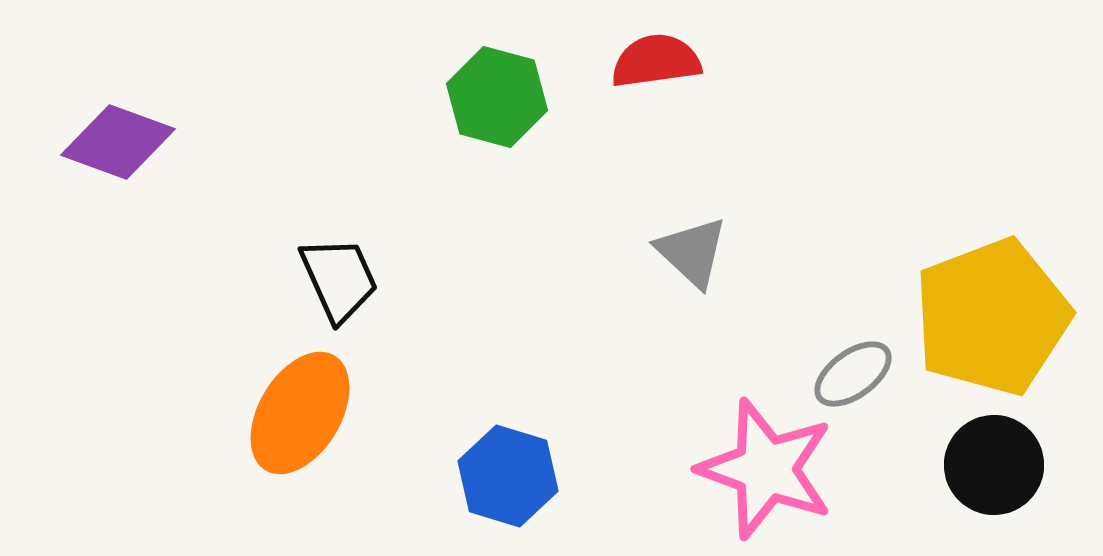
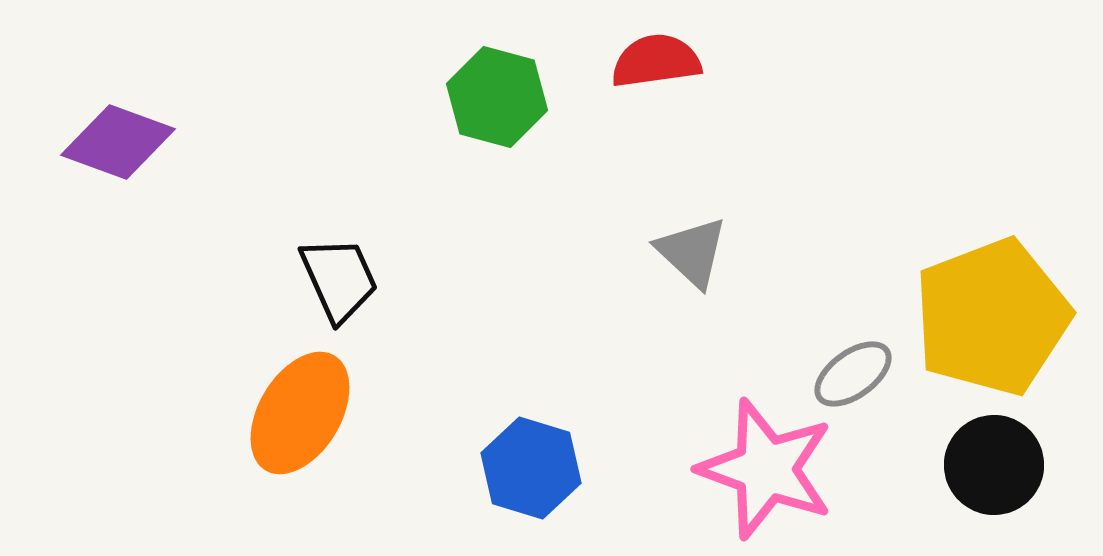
blue hexagon: moved 23 px right, 8 px up
